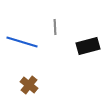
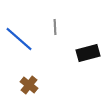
blue line: moved 3 px left, 3 px up; rotated 24 degrees clockwise
black rectangle: moved 7 px down
